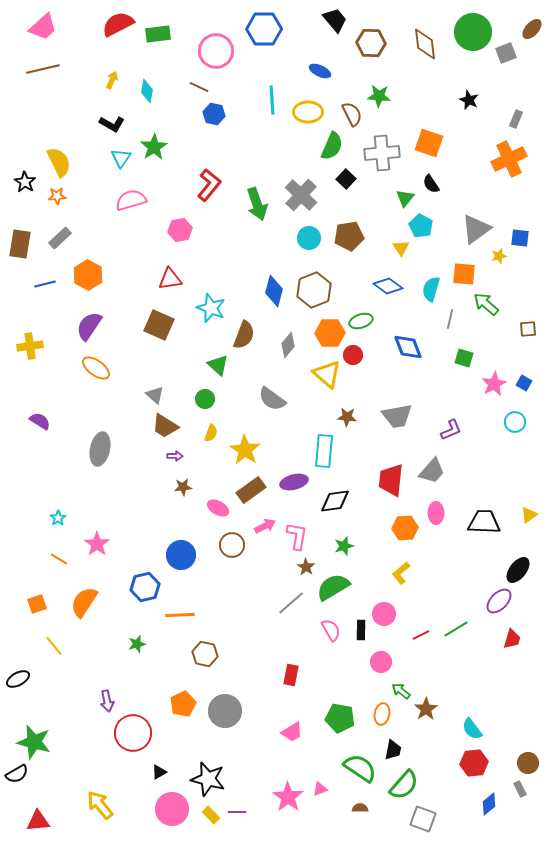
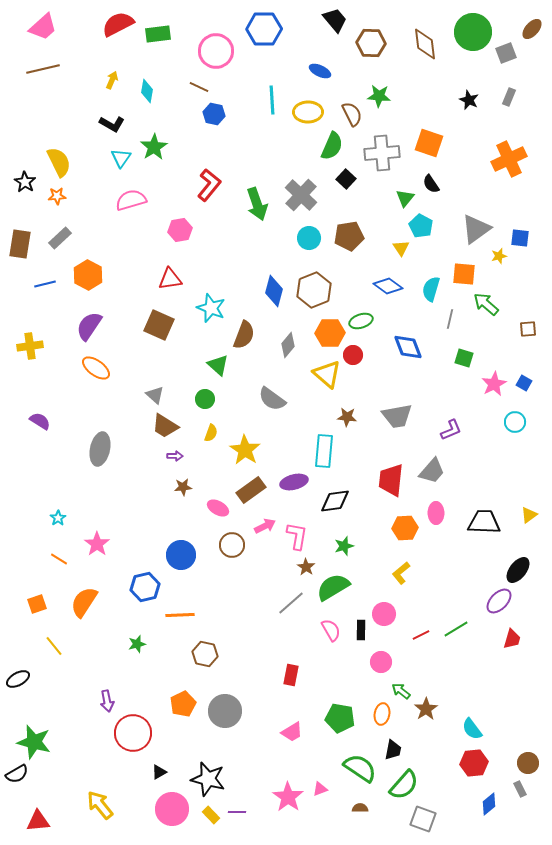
gray rectangle at (516, 119): moved 7 px left, 22 px up
